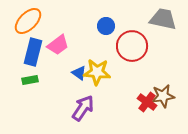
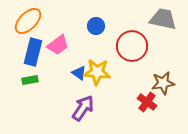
blue circle: moved 10 px left
brown star: moved 13 px up
